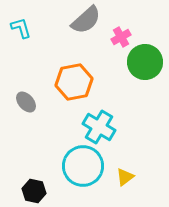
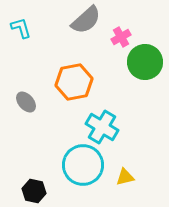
cyan cross: moved 3 px right
cyan circle: moved 1 px up
yellow triangle: rotated 24 degrees clockwise
